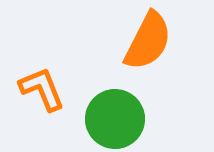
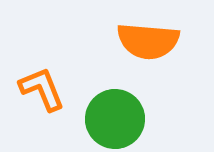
orange semicircle: rotated 68 degrees clockwise
